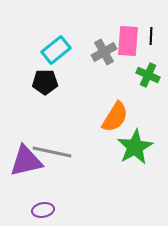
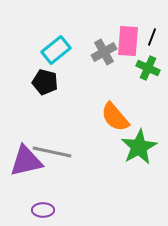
black line: moved 1 px right, 1 px down; rotated 18 degrees clockwise
green cross: moved 7 px up
black pentagon: rotated 15 degrees clockwise
orange semicircle: rotated 108 degrees clockwise
green star: moved 4 px right
purple ellipse: rotated 10 degrees clockwise
